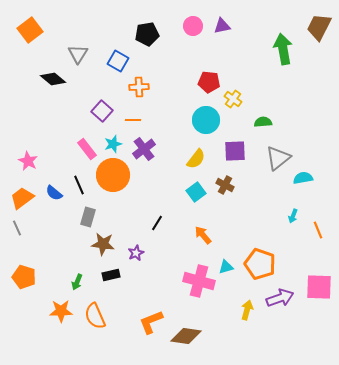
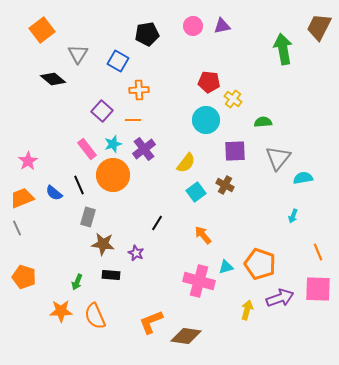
orange square at (30, 30): moved 12 px right
orange cross at (139, 87): moved 3 px down
gray triangle at (278, 158): rotated 12 degrees counterclockwise
yellow semicircle at (196, 159): moved 10 px left, 4 px down
pink star at (28, 161): rotated 12 degrees clockwise
orange trapezoid at (22, 198): rotated 15 degrees clockwise
orange line at (318, 230): moved 22 px down
purple star at (136, 253): rotated 21 degrees counterclockwise
black rectangle at (111, 275): rotated 18 degrees clockwise
pink square at (319, 287): moved 1 px left, 2 px down
